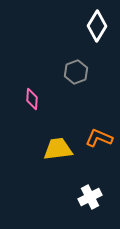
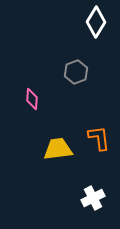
white diamond: moved 1 px left, 4 px up
orange L-shape: rotated 60 degrees clockwise
white cross: moved 3 px right, 1 px down
